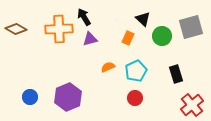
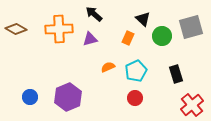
black arrow: moved 10 px right, 3 px up; rotated 18 degrees counterclockwise
